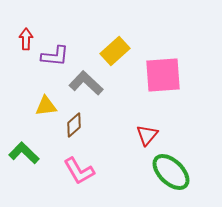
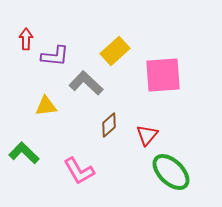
brown diamond: moved 35 px right
